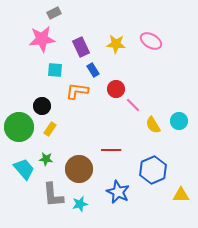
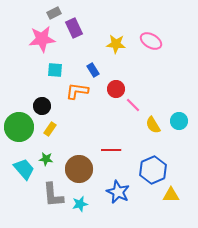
purple rectangle: moved 7 px left, 19 px up
yellow triangle: moved 10 px left
